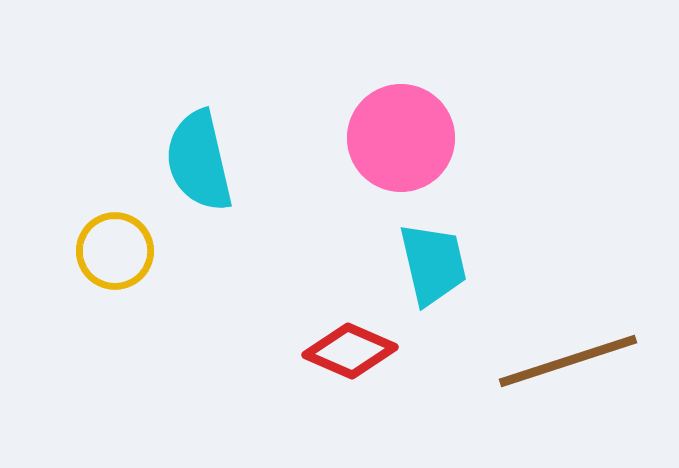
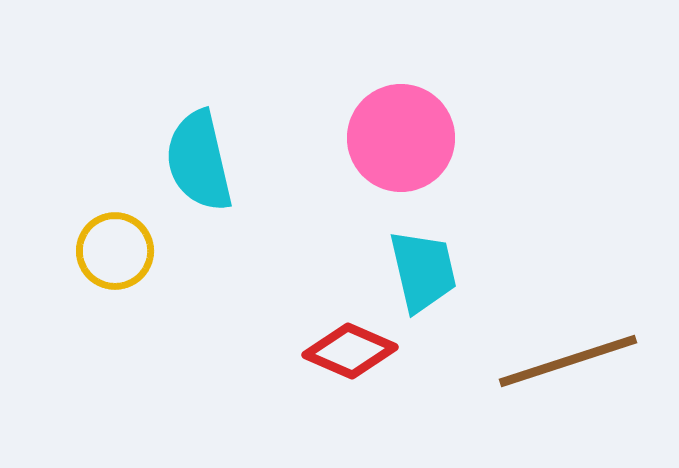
cyan trapezoid: moved 10 px left, 7 px down
